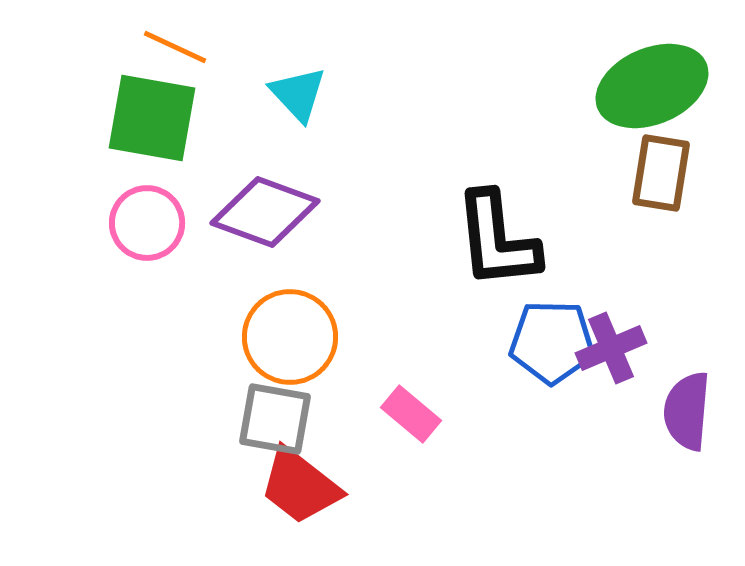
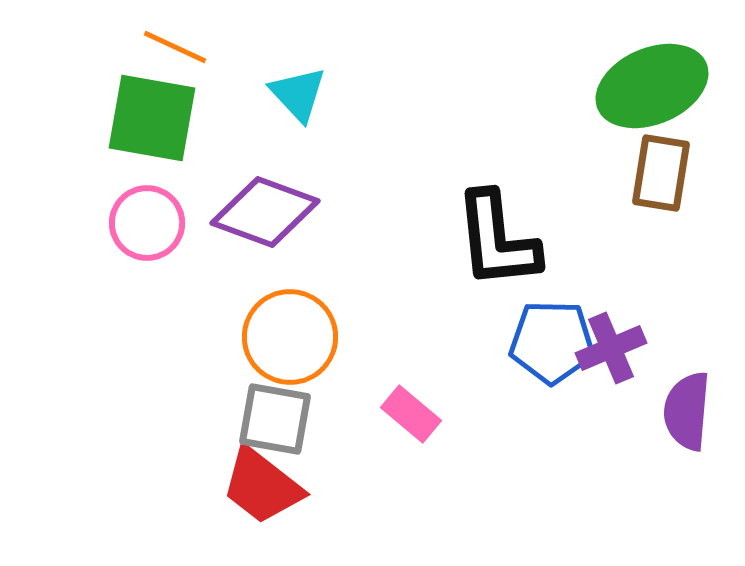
red trapezoid: moved 38 px left
